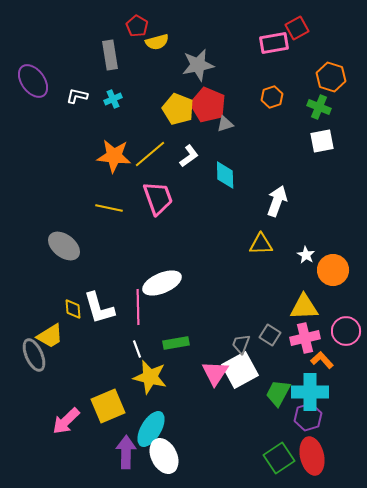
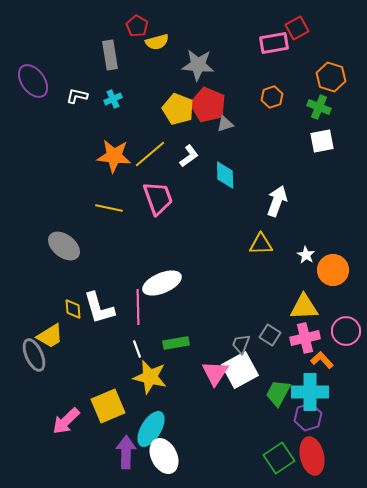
gray star at (198, 65): rotated 16 degrees clockwise
